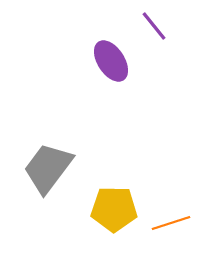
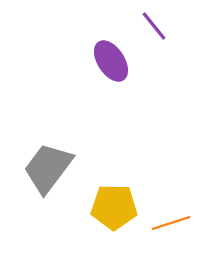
yellow pentagon: moved 2 px up
